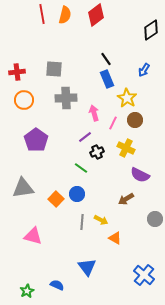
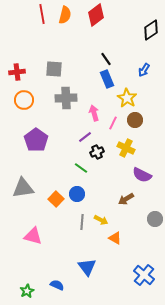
purple semicircle: moved 2 px right
